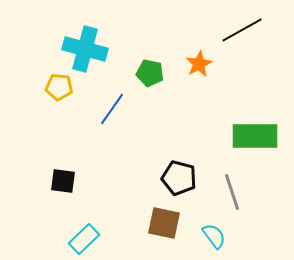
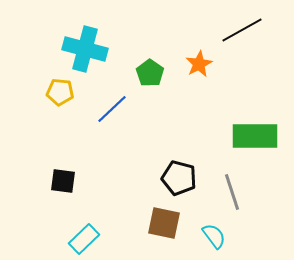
green pentagon: rotated 24 degrees clockwise
yellow pentagon: moved 1 px right, 5 px down
blue line: rotated 12 degrees clockwise
